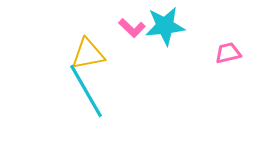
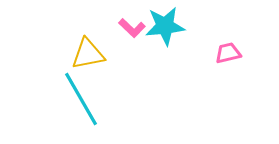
cyan line: moved 5 px left, 8 px down
